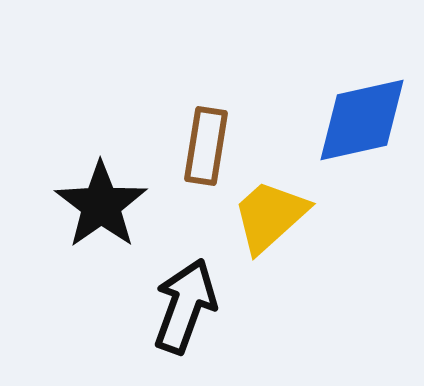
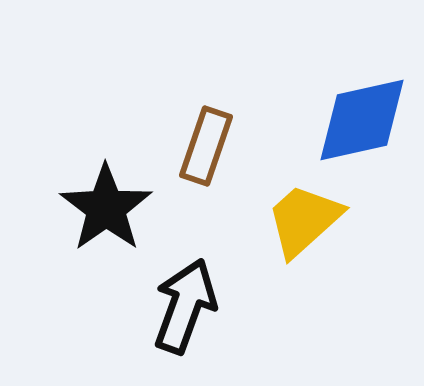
brown rectangle: rotated 10 degrees clockwise
black star: moved 5 px right, 3 px down
yellow trapezoid: moved 34 px right, 4 px down
